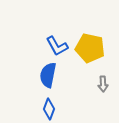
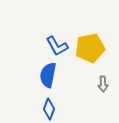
yellow pentagon: rotated 24 degrees counterclockwise
